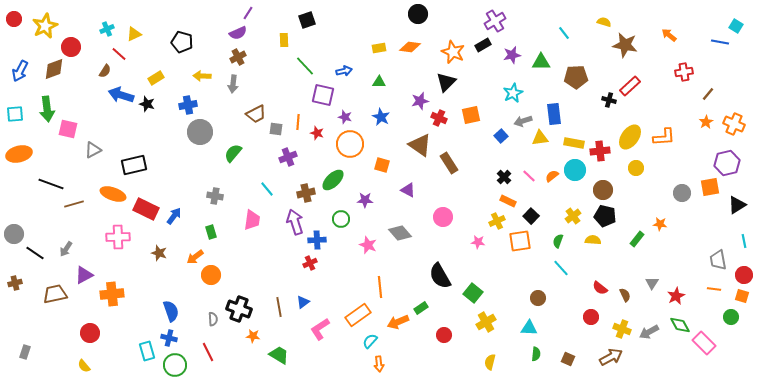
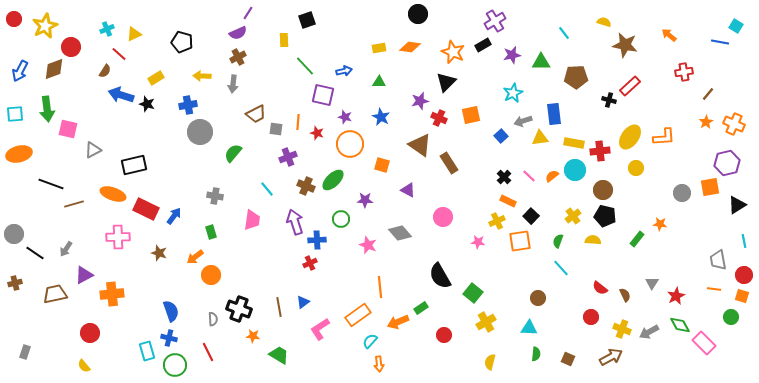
brown cross at (306, 193): moved 7 px up; rotated 36 degrees clockwise
